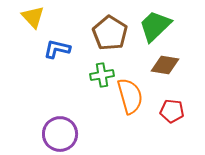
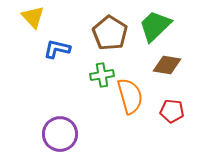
brown diamond: moved 2 px right
